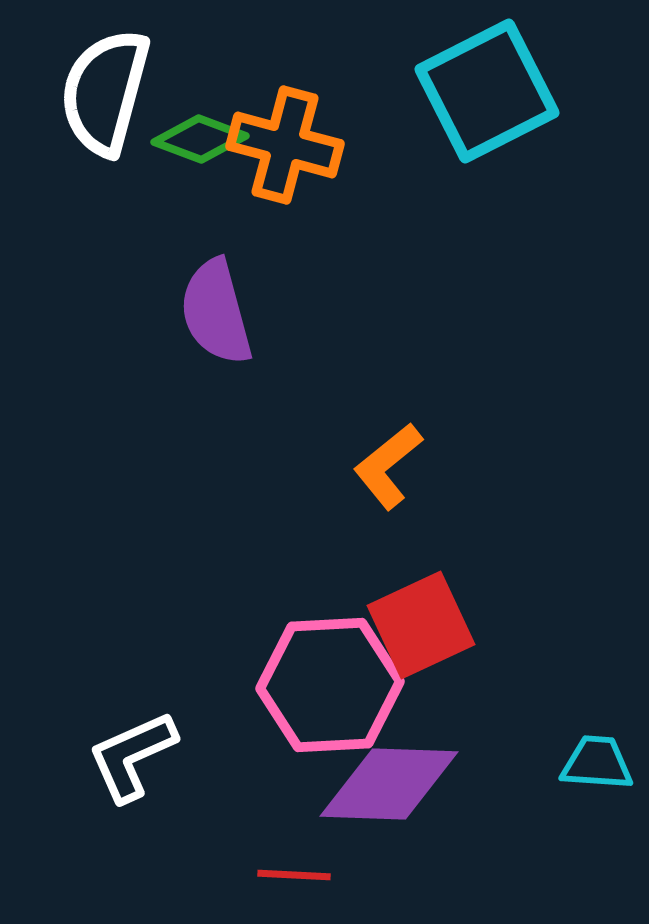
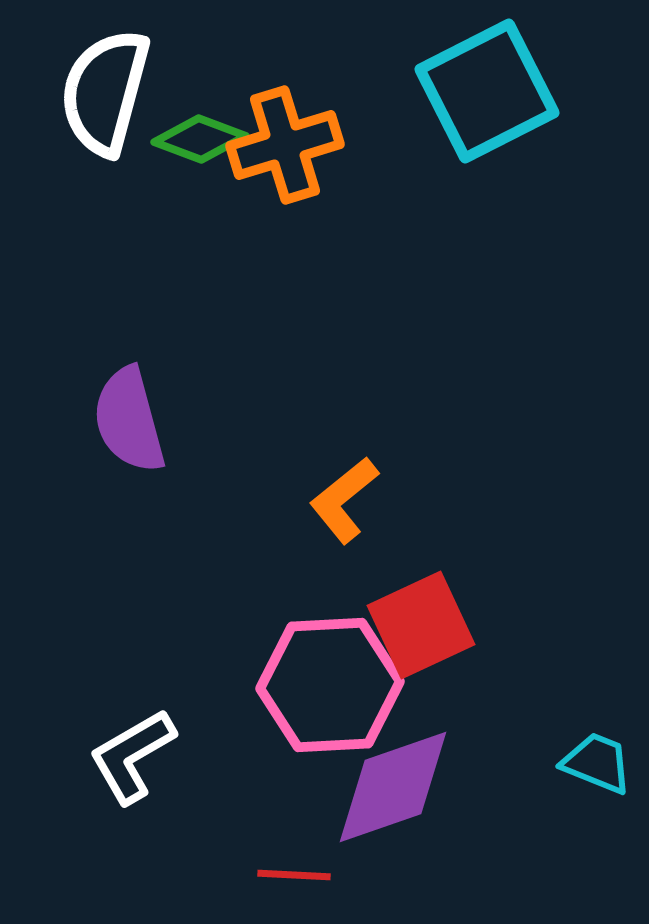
orange cross: rotated 32 degrees counterclockwise
purple semicircle: moved 87 px left, 108 px down
orange L-shape: moved 44 px left, 34 px down
white L-shape: rotated 6 degrees counterclockwise
cyan trapezoid: rotated 18 degrees clockwise
purple diamond: moved 4 px right, 3 px down; rotated 21 degrees counterclockwise
